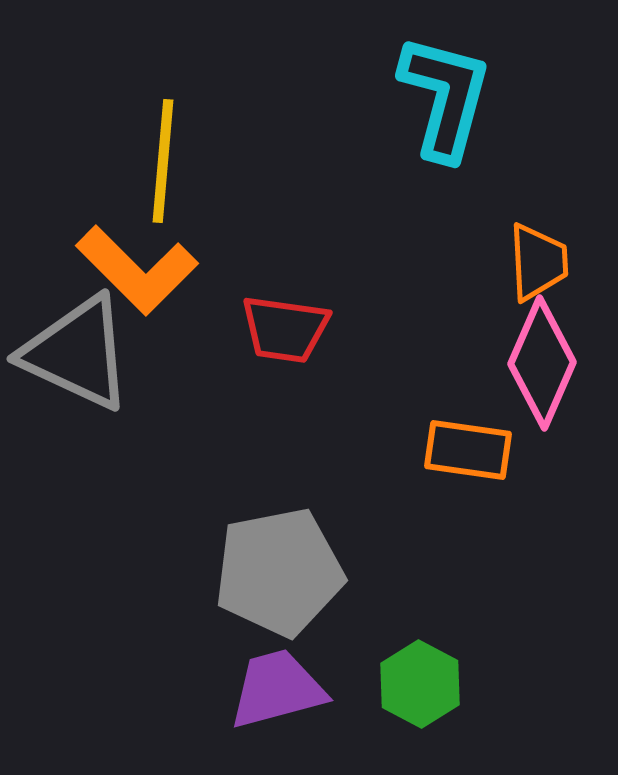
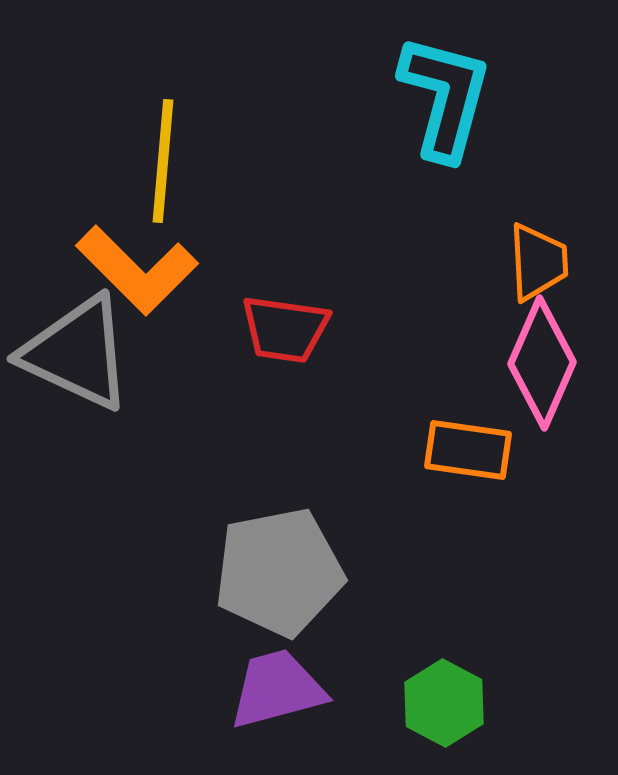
green hexagon: moved 24 px right, 19 px down
